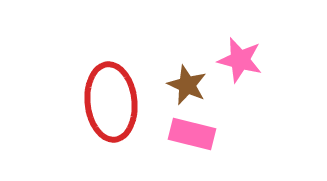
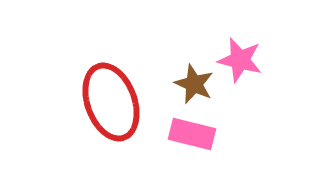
brown star: moved 7 px right, 1 px up
red ellipse: rotated 14 degrees counterclockwise
